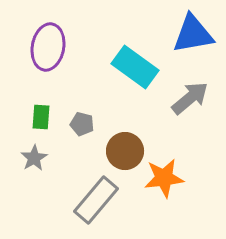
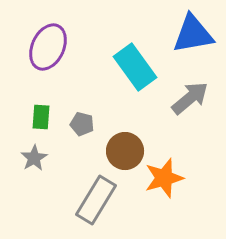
purple ellipse: rotated 15 degrees clockwise
cyan rectangle: rotated 18 degrees clockwise
orange star: rotated 9 degrees counterclockwise
gray rectangle: rotated 9 degrees counterclockwise
